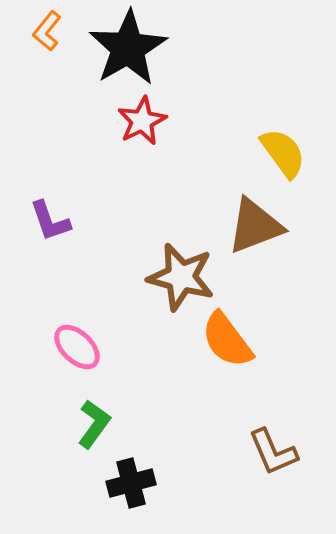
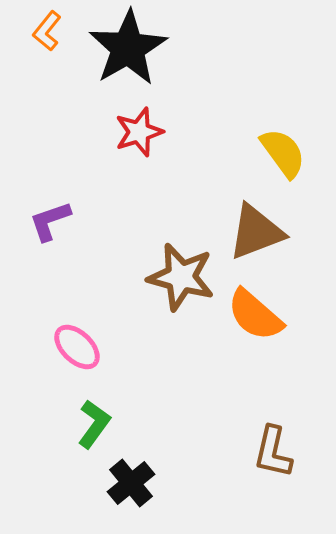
red star: moved 3 px left, 11 px down; rotated 9 degrees clockwise
purple L-shape: rotated 90 degrees clockwise
brown triangle: moved 1 px right, 6 px down
orange semicircle: moved 28 px right, 25 px up; rotated 12 degrees counterclockwise
brown L-shape: rotated 36 degrees clockwise
black cross: rotated 24 degrees counterclockwise
